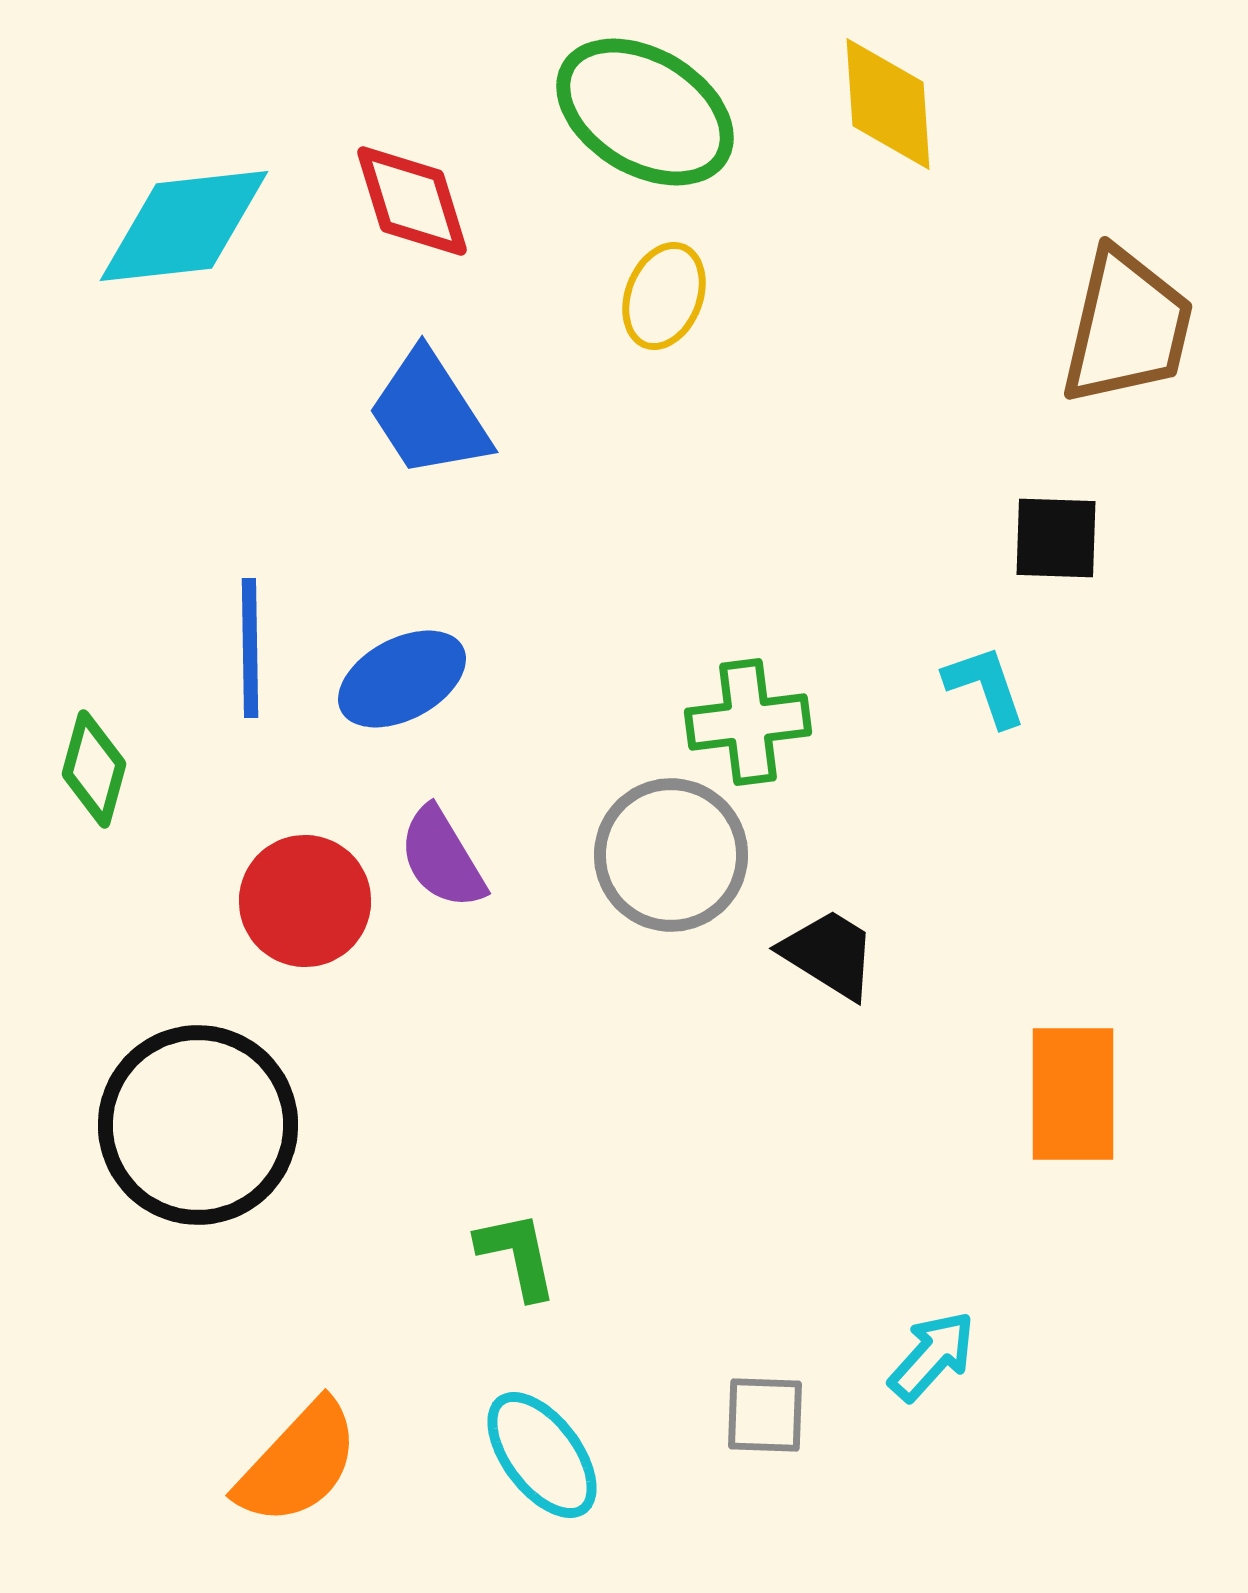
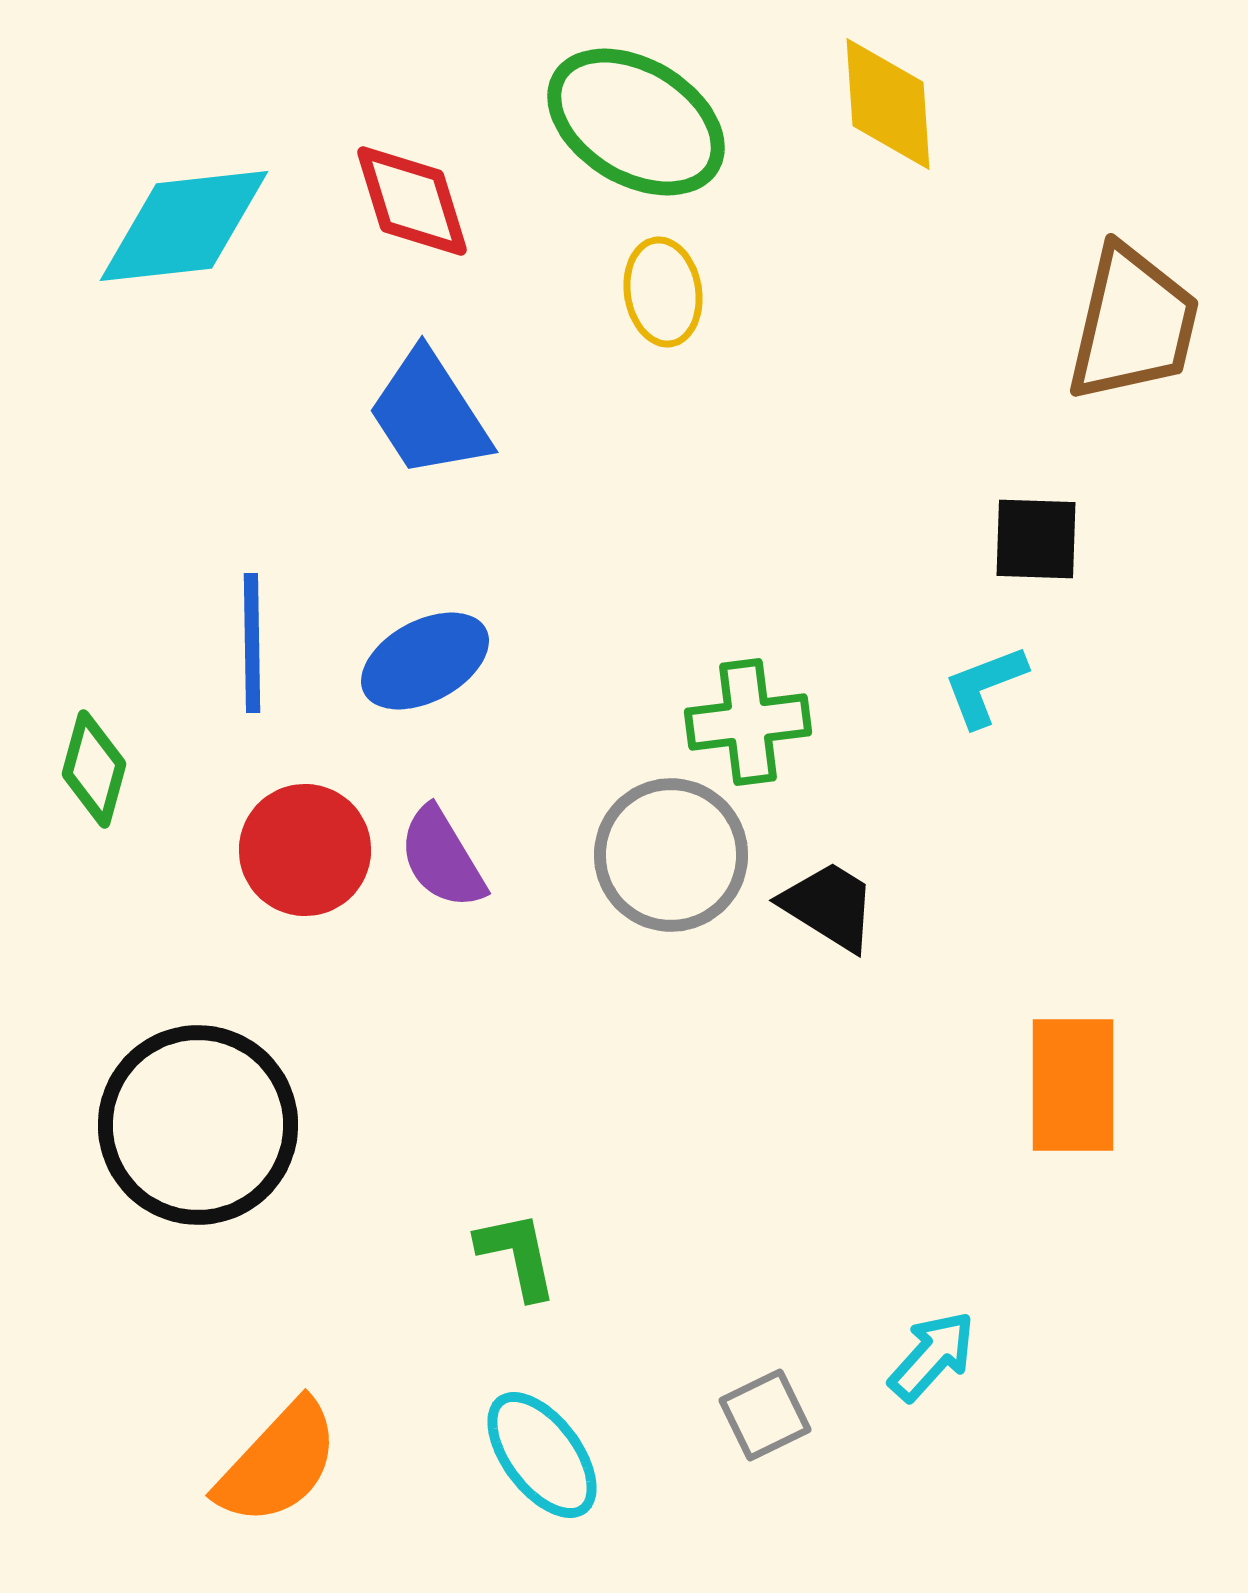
green ellipse: moved 9 px left, 10 px down
yellow ellipse: moved 1 px left, 4 px up; rotated 30 degrees counterclockwise
brown trapezoid: moved 6 px right, 3 px up
black square: moved 20 px left, 1 px down
blue line: moved 2 px right, 5 px up
blue ellipse: moved 23 px right, 18 px up
cyan L-shape: rotated 92 degrees counterclockwise
red circle: moved 51 px up
black trapezoid: moved 48 px up
orange rectangle: moved 9 px up
gray square: rotated 28 degrees counterclockwise
orange semicircle: moved 20 px left
